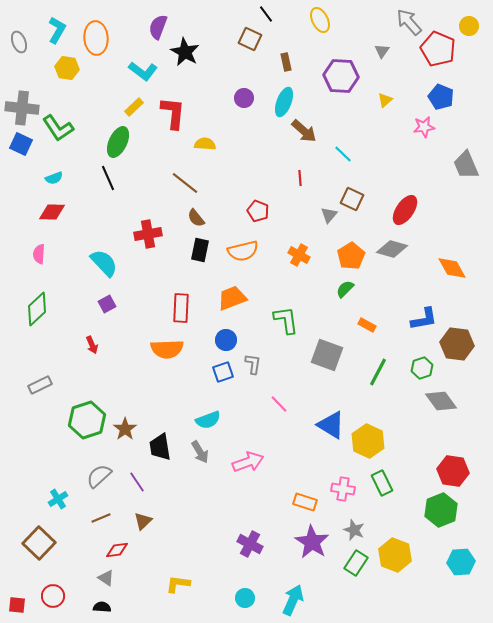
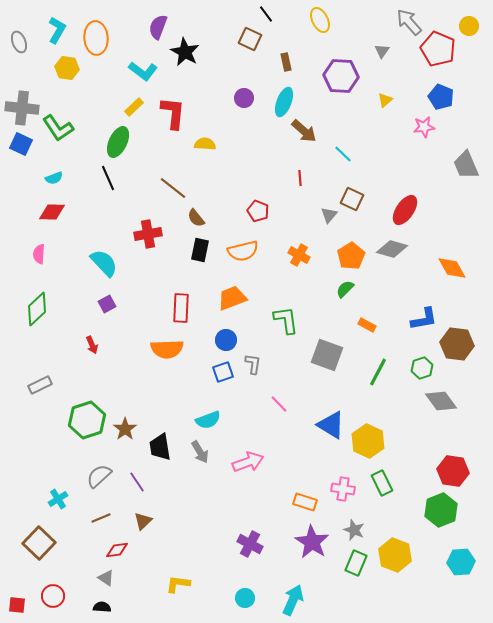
brown line at (185, 183): moved 12 px left, 5 px down
green rectangle at (356, 563): rotated 10 degrees counterclockwise
